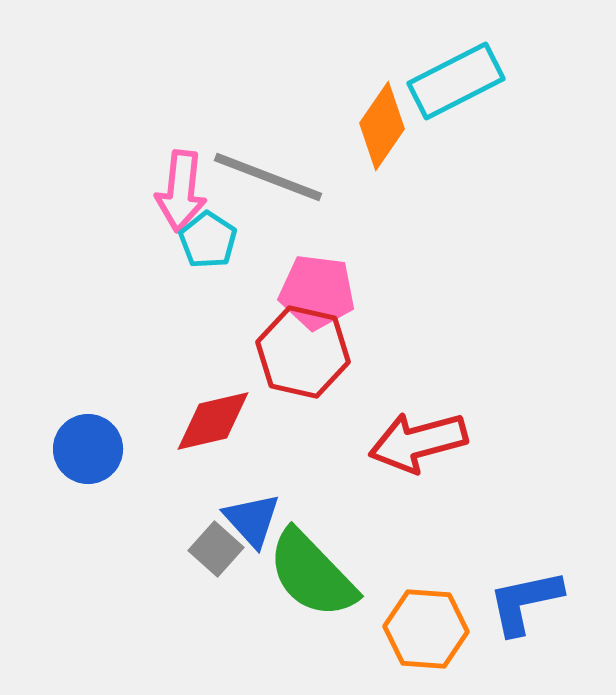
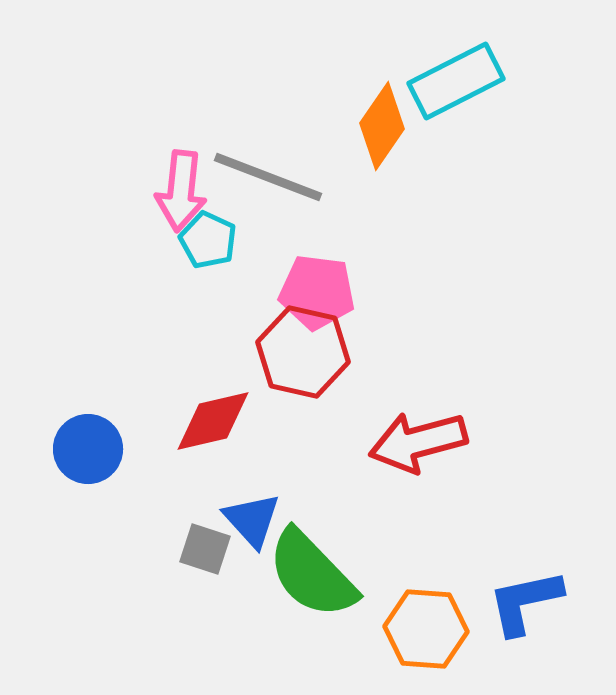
cyan pentagon: rotated 8 degrees counterclockwise
gray square: moved 11 px left; rotated 24 degrees counterclockwise
